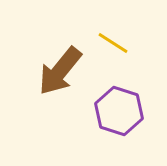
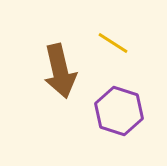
brown arrow: rotated 52 degrees counterclockwise
